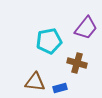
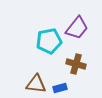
purple trapezoid: moved 9 px left
brown cross: moved 1 px left, 1 px down
brown triangle: moved 1 px right, 2 px down
